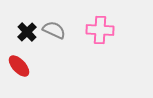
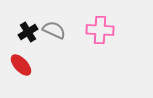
black cross: moved 1 px right; rotated 12 degrees clockwise
red ellipse: moved 2 px right, 1 px up
